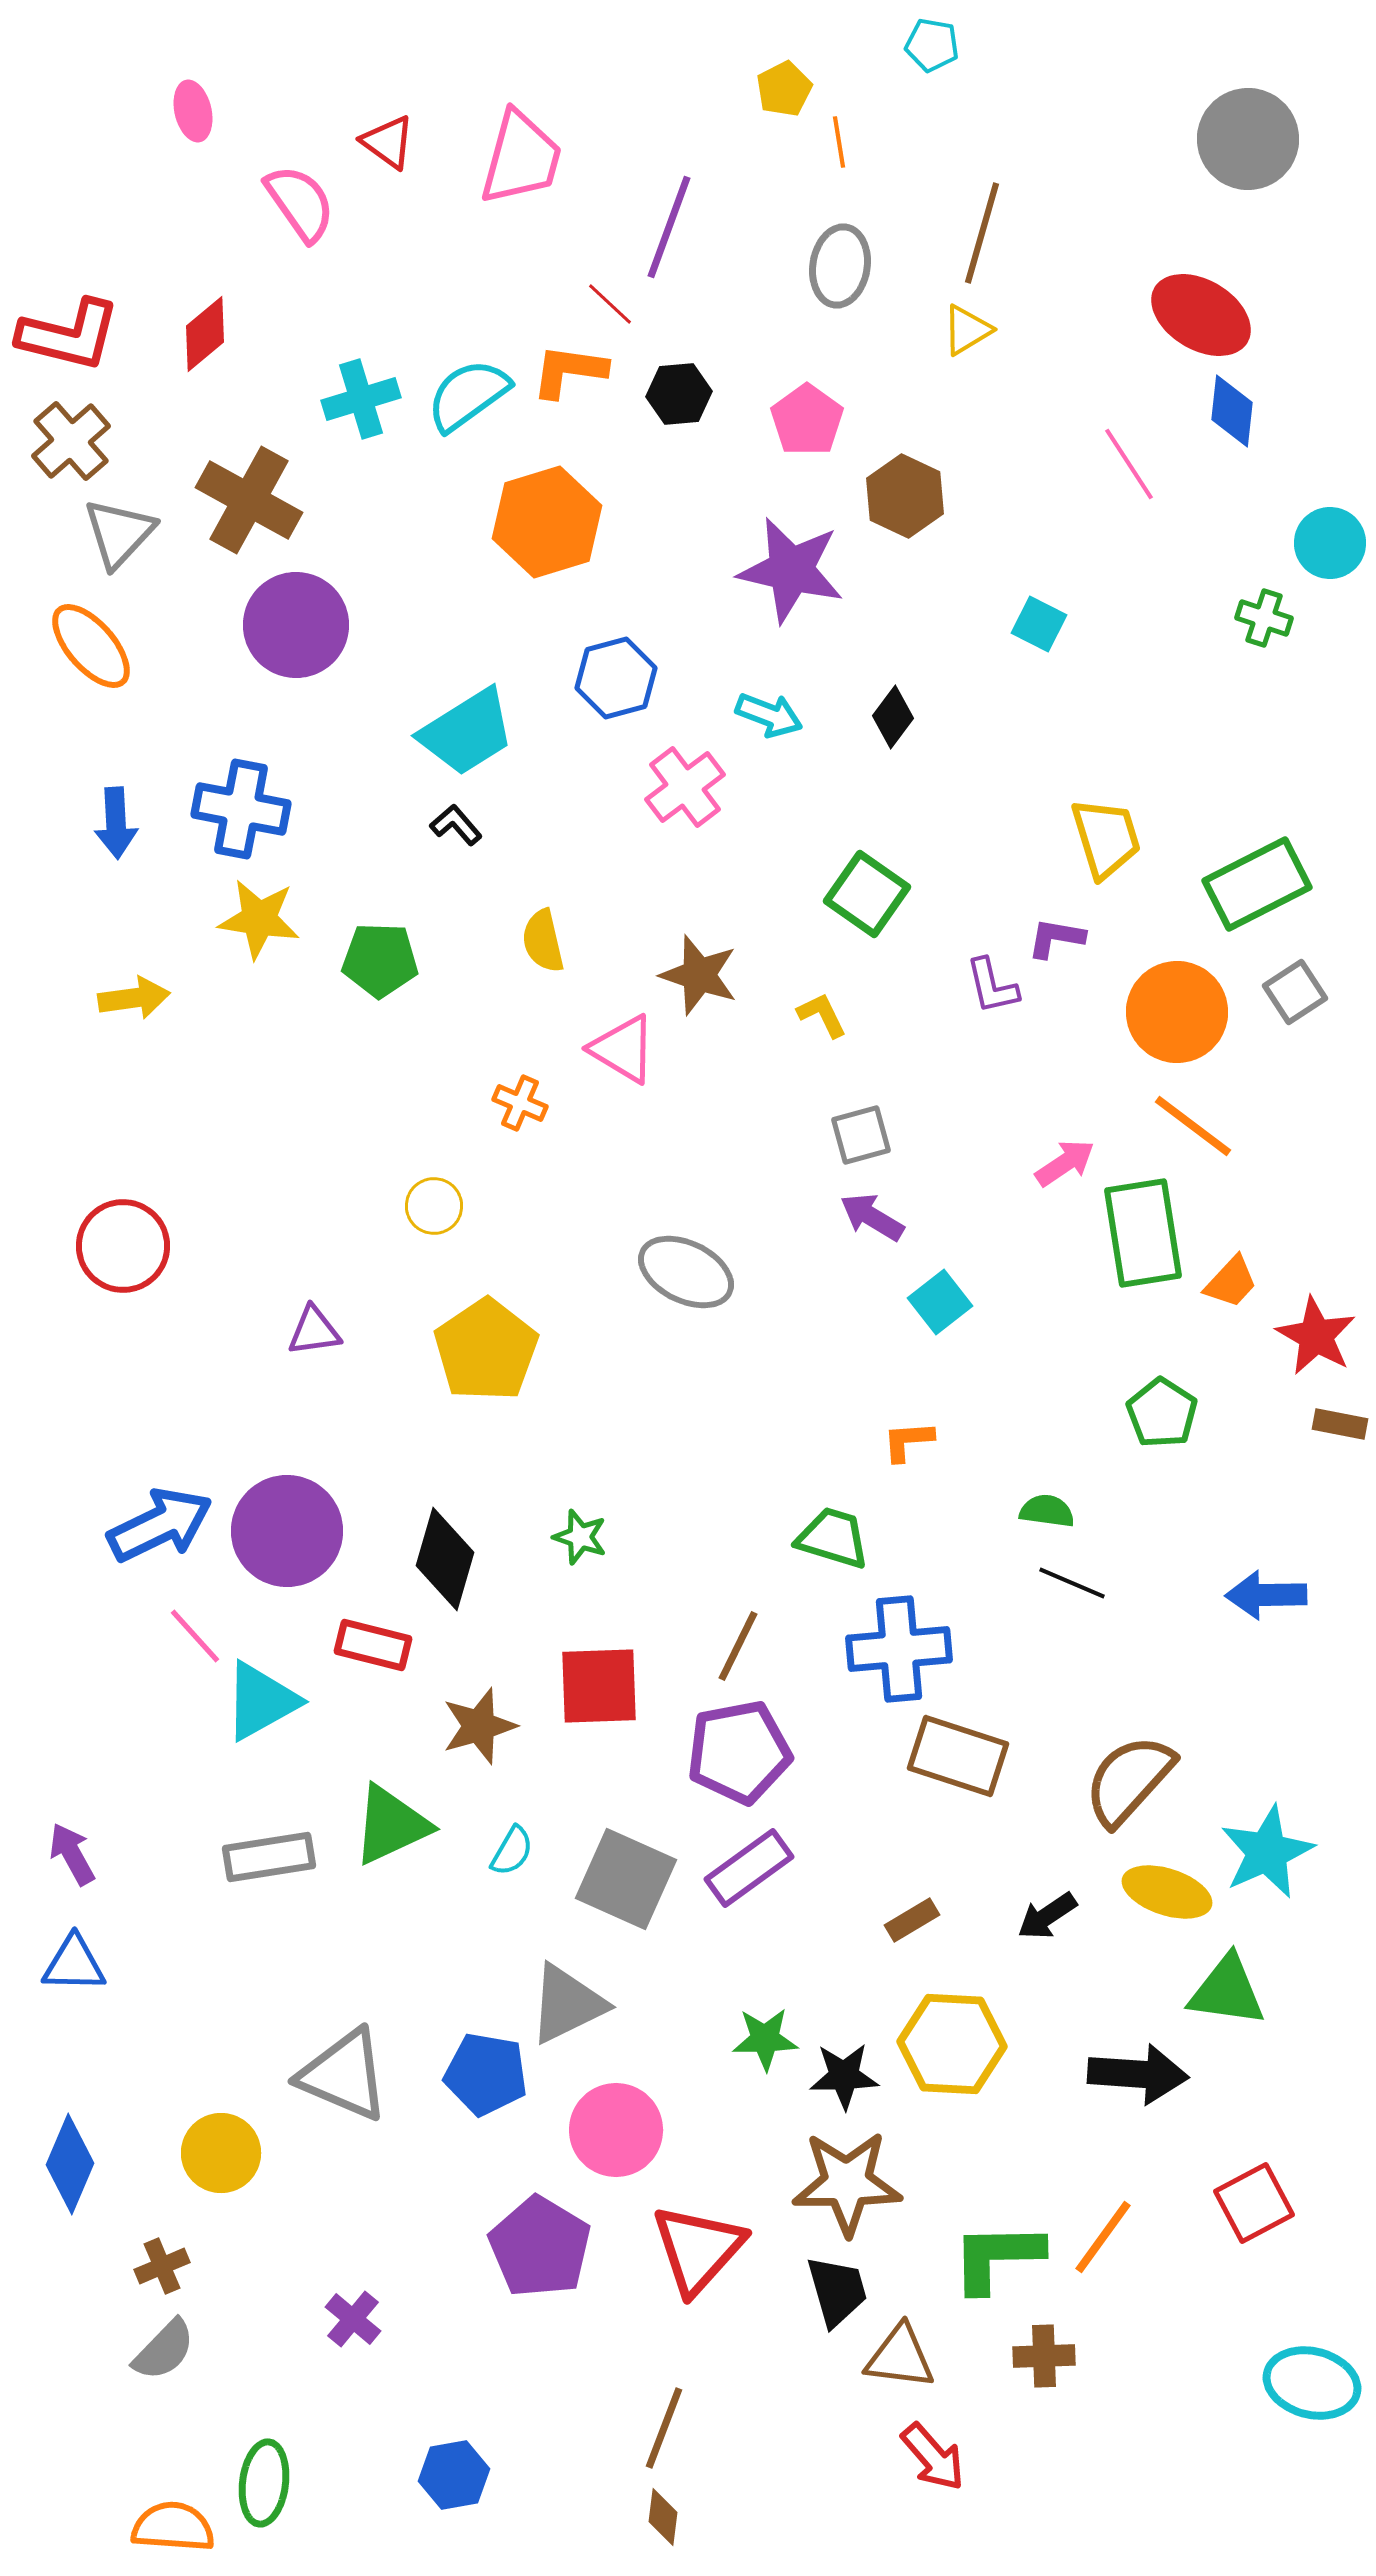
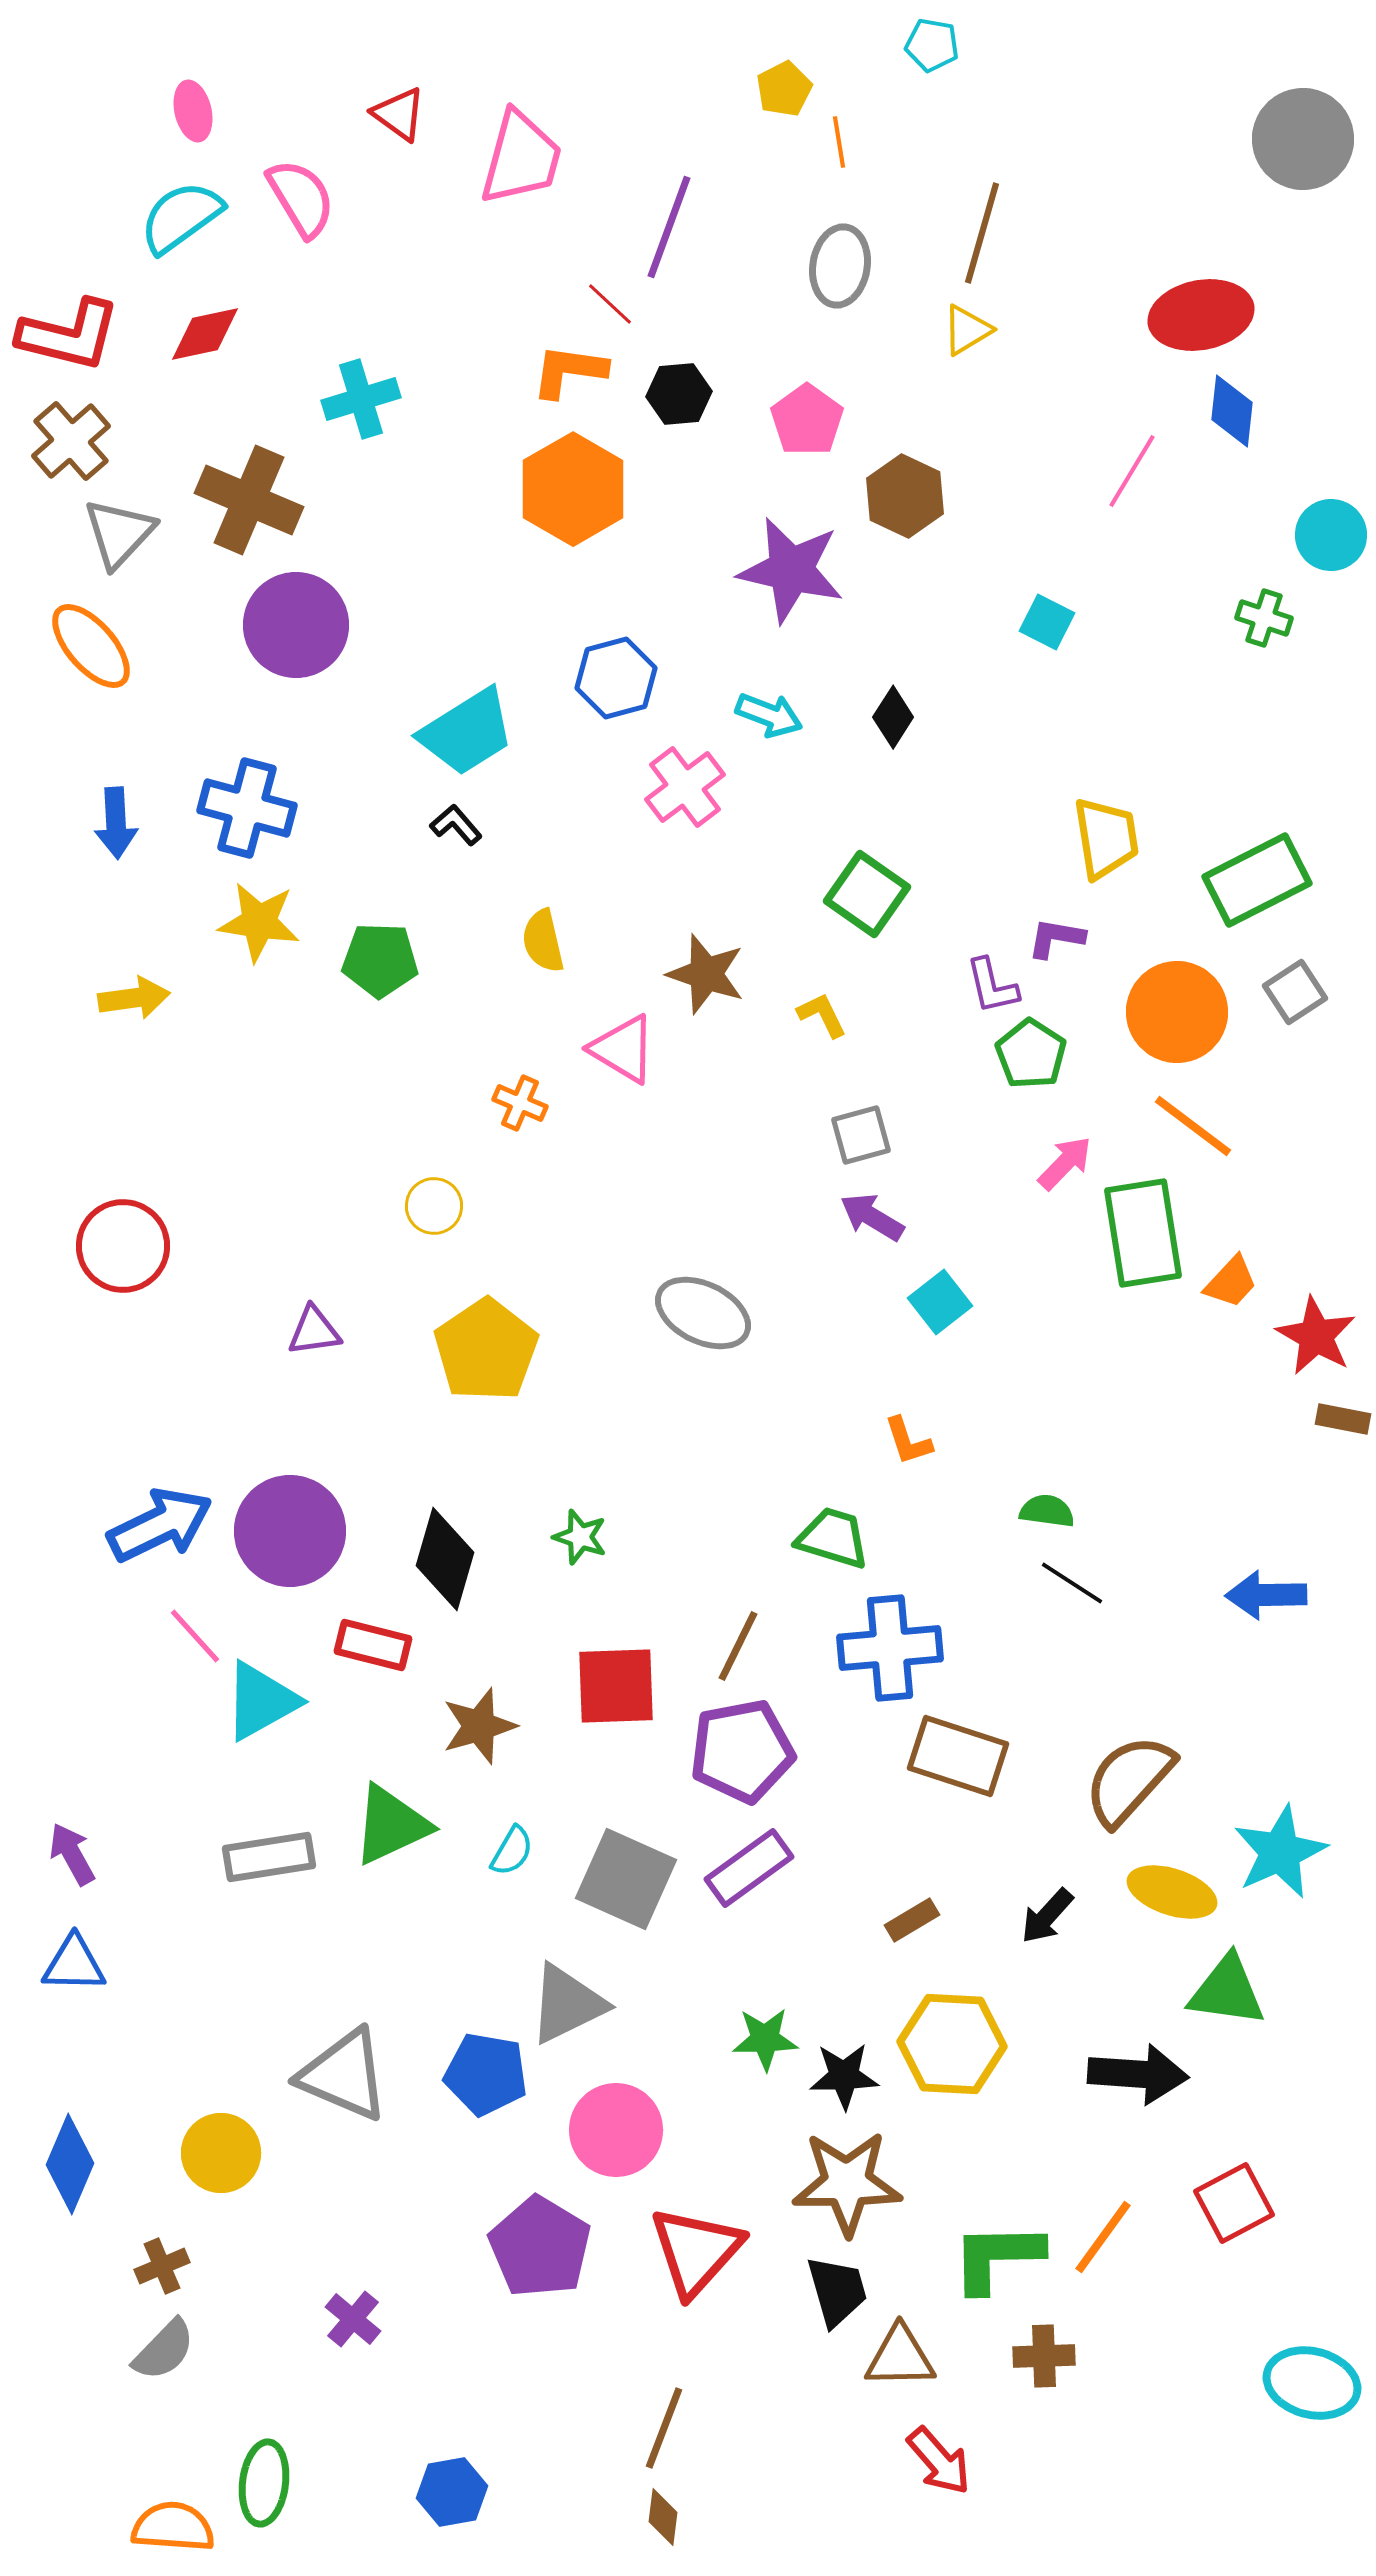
gray circle at (1248, 139): moved 55 px right
red triangle at (388, 142): moved 11 px right, 28 px up
pink semicircle at (300, 203): moved 1 px right, 5 px up; rotated 4 degrees clockwise
red ellipse at (1201, 315): rotated 42 degrees counterclockwise
red diamond at (205, 334): rotated 28 degrees clockwise
cyan semicircle at (468, 395): moved 287 px left, 178 px up
pink line at (1129, 464): moved 3 px right, 7 px down; rotated 64 degrees clockwise
brown cross at (249, 500): rotated 6 degrees counterclockwise
orange hexagon at (547, 522): moved 26 px right, 33 px up; rotated 13 degrees counterclockwise
cyan circle at (1330, 543): moved 1 px right, 8 px up
cyan square at (1039, 624): moved 8 px right, 2 px up
black diamond at (893, 717): rotated 4 degrees counterclockwise
blue cross at (241, 809): moved 6 px right, 1 px up; rotated 4 degrees clockwise
yellow trapezoid at (1106, 838): rotated 8 degrees clockwise
green rectangle at (1257, 884): moved 4 px up
yellow star at (259, 919): moved 3 px down
brown star at (699, 975): moved 7 px right, 1 px up
pink arrow at (1065, 1163): rotated 12 degrees counterclockwise
gray ellipse at (686, 1272): moved 17 px right, 41 px down
green pentagon at (1162, 1413): moved 131 px left, 359 px up
brown rectangle at (1340, 1424): moved 3 px right, 5 px up
orange L-shape at (908, 1441): rotated 104 degrees counterclockwise
purple circle at (287, 1531): moved 3 px right
black line at (1072, 1583): rotated 10 degrees clockwise
blue cross at (899, 1649): moved 9 px left, 1 px up
red square at (599, 1686): moved 17 px right
purple pentagon at (739, 1752): moved 3 px right, 1 px up
cyan star at (1267, 1852): moved 13 px right
yellow ellipse at (1167, 1892): moved 5 px right
black arrow at (1047, 1916): rotated 14 degrees counterclockwise
red square at (1254, 2203): moved 20 px left
red triangle at (698, 2249): moved 2 px left, 2 px down
brown triangle at (900, 2357): rotated 8 degrees counterclockwise
red arrow at (933, 2457): moved 6 px right, 4 px down
blue hexagon at (454, 2475): moved 2 px left, 17 px down
